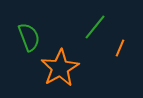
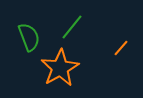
green line: moved 23 px left
orange line: moved 1 px right; rotated 18 degrees clockwise
